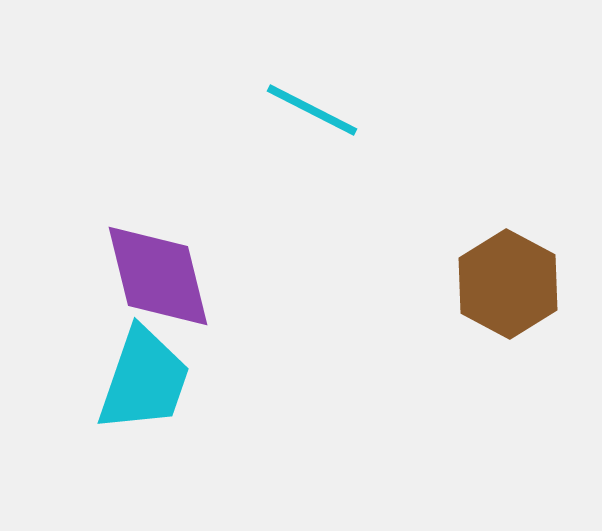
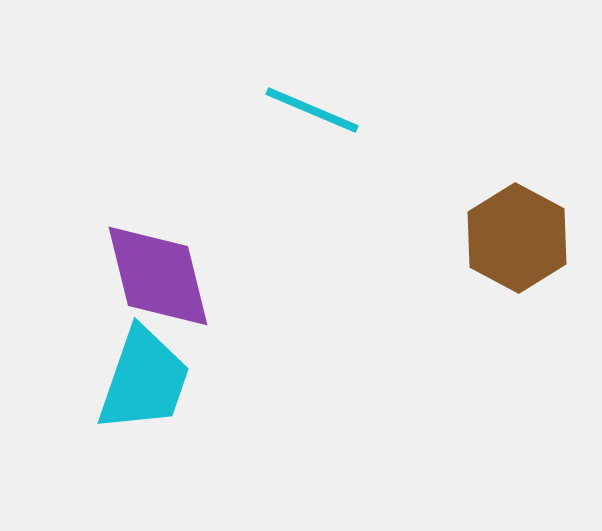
cyan line: rotated 4 degrees counterclockwise
brown hexagon: moved 9 px right, 46 px up
